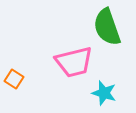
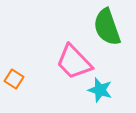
pink trapezoid: rotated 60 degrees clockwise
cyan star: moved 4 px left, 3 px up
